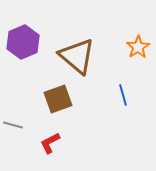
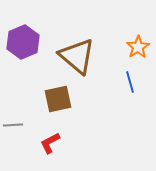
blue line: moved 7 px right, 13 px up
brown square: rotated 8 degrees clockwise
gray line: rotated 18 degrees counterclockwise
